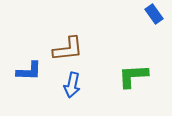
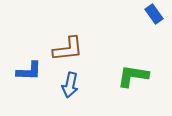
green L-shape: rotated 12 degrees clockwise
blue arrow: moved 2 px left
